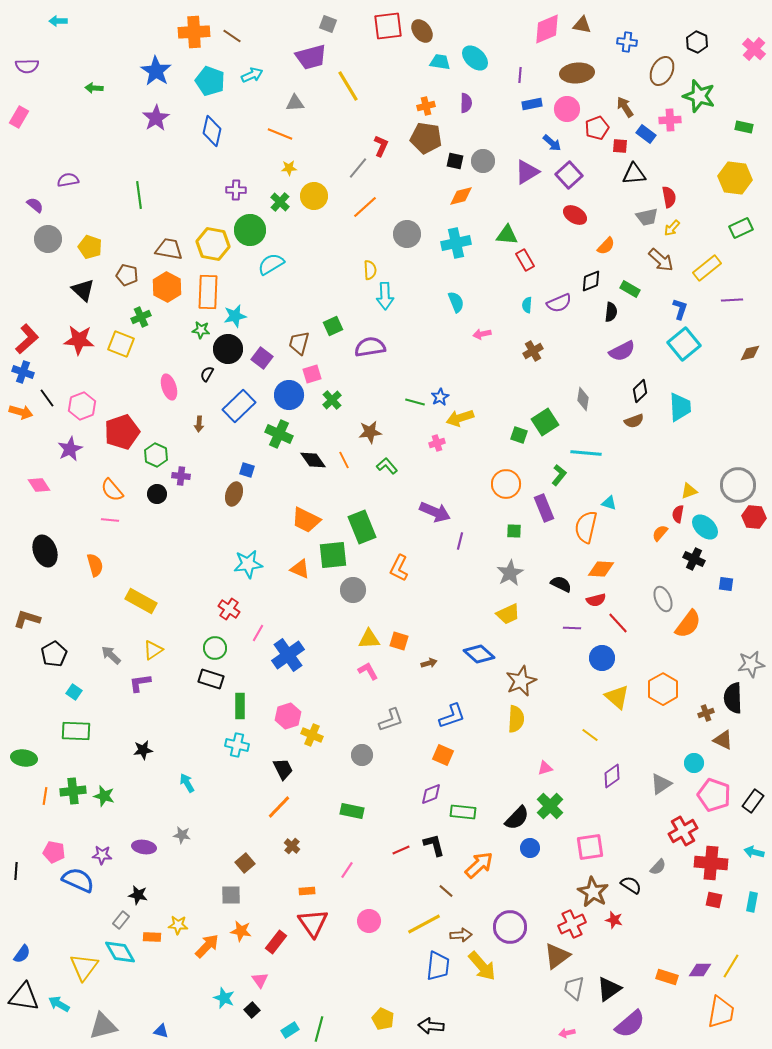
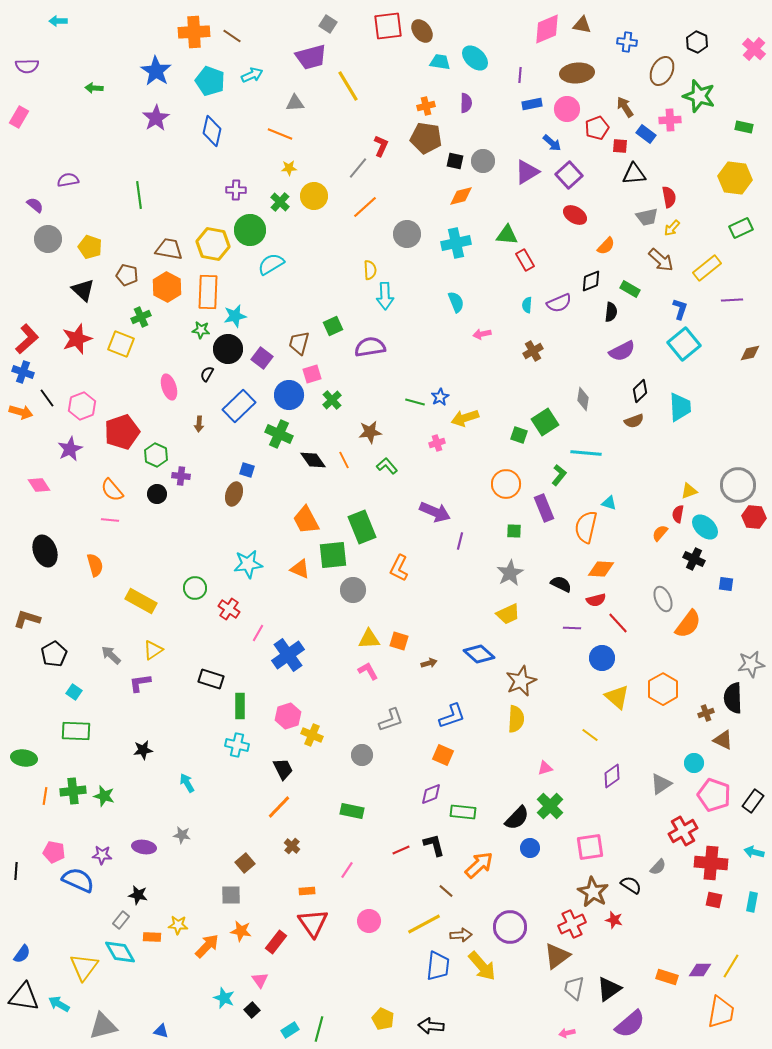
gray square at (328, 24): rotated 12 degrees clockwise
red star at (79, 340): moved 2 px left, 1 px up; rotated 24 degrees counterclockwise
yellow arrow at (460, 418): moved 5 px right
orange trapezoid at (306, 520): rotated 36 degrees clockwise
green circle at (215, 648): moved 20 px left, 60 px up
